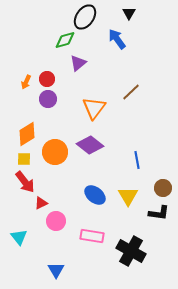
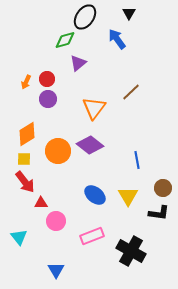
orange circle: moved 3 px right, 1 px up
red triangle: rotated 24 degrees clockwise
pink rectangle: rotated 30 degrees counterclockwise
